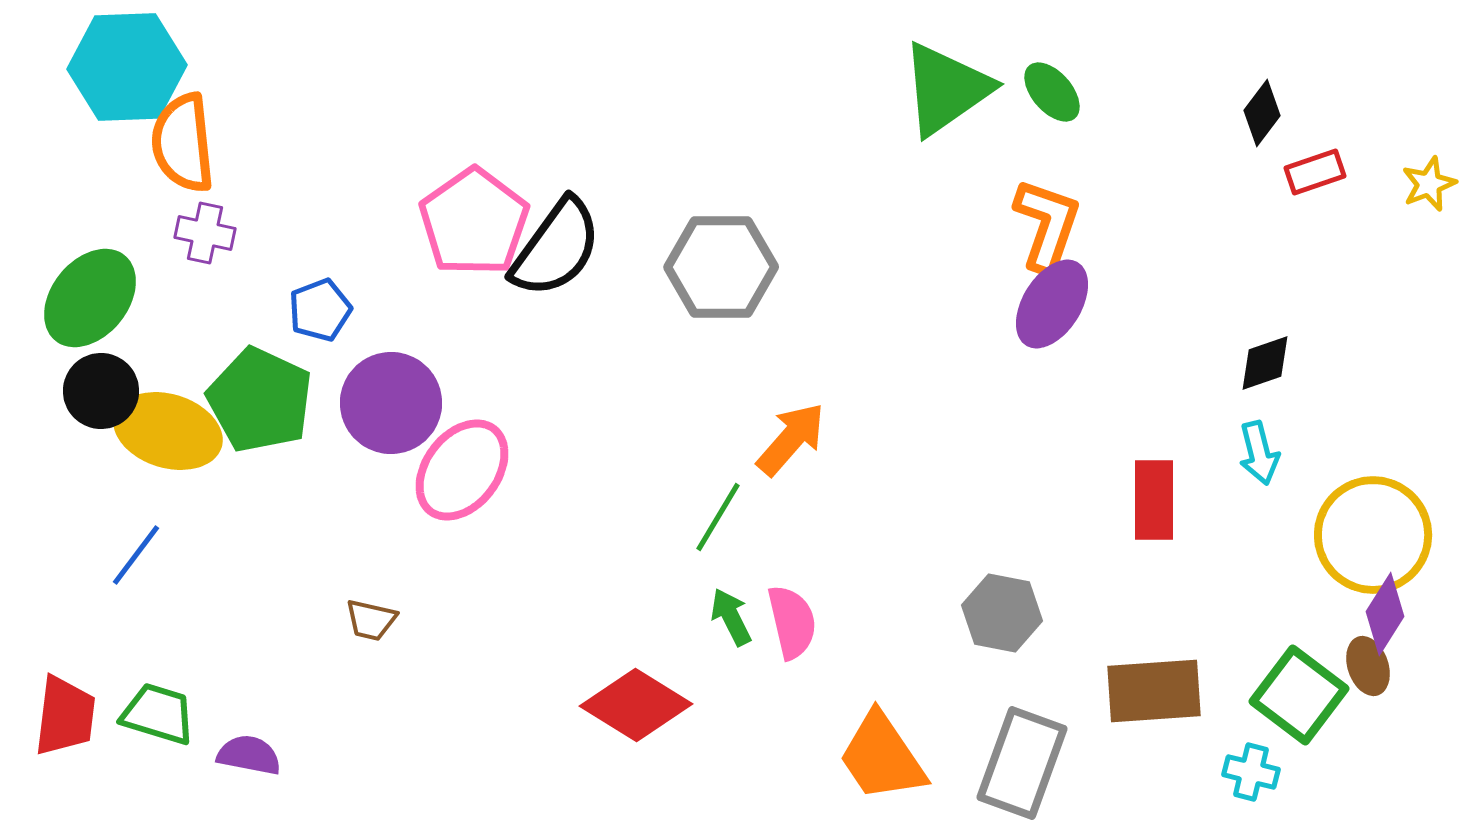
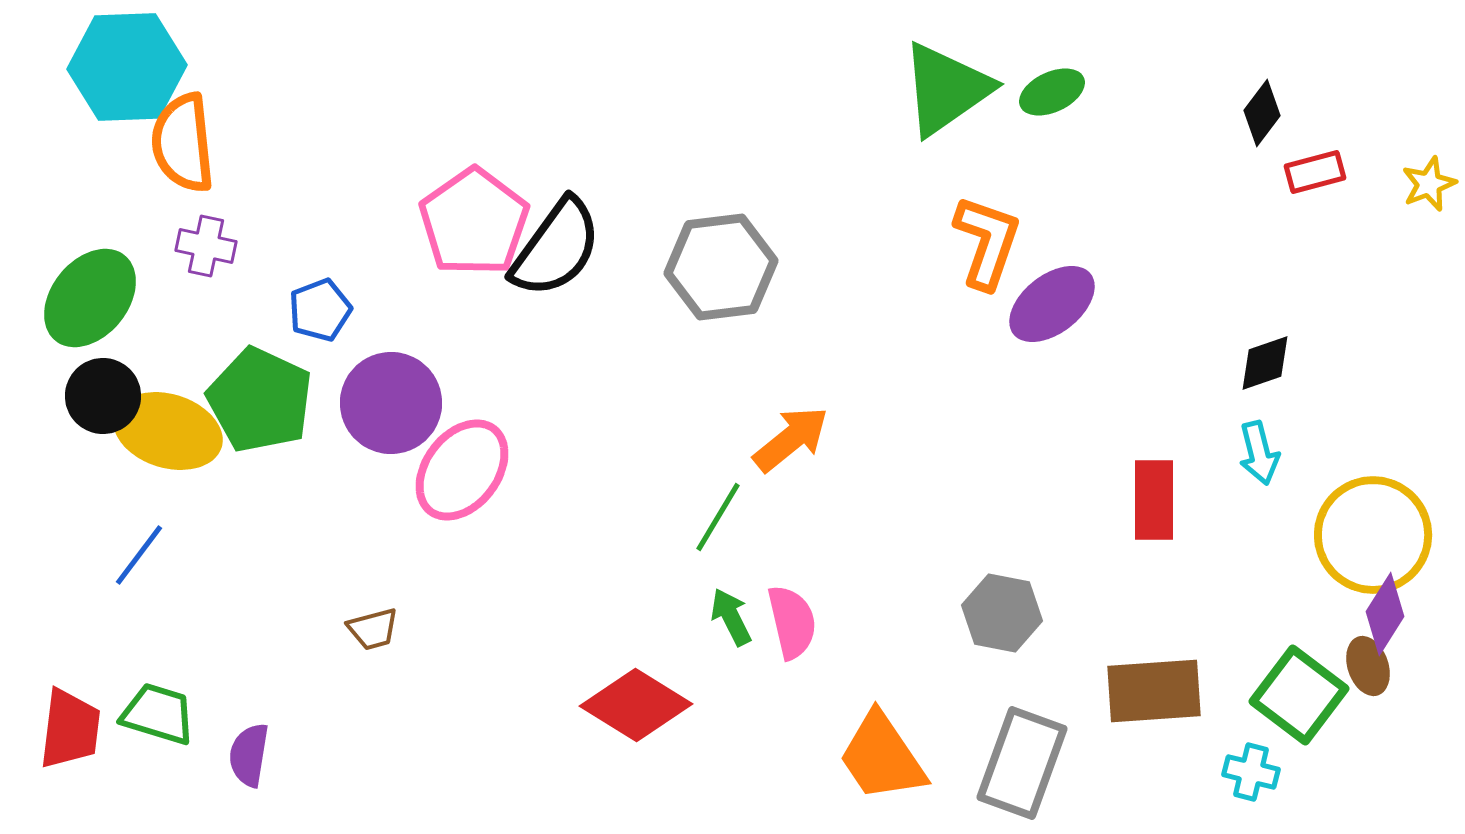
green ellipse at (1052, 92): rotated 74 degrees counterclockwise
red rectangle at (1315, 172): rotated 4 degrees clockwise
orange L-shape at (1047, 225): moved 60 px left, 17 px down
purple cross at (205, 233): moved 1 px right, 13 px down
gray hexagon at (721, 267): rotated 7 degrees counterclockwise
purple ellipse at (1052, 304): rotated 20 degrees clockwise
black circle at (101, 391): moved 2 px right, 5 px down
orange arrow at (791, 439): rotated 10 degrees clockwise
blue line at (136, 555): moved 3 px right
brown trapezoid at (371, 620): moved 2 px right, 9 px down; rotated 28 degrees counterclockwise
red trapezoid at (65, 716): moved 5 px right, 13 px down
purple semicircle at (249, 755): rotated 92 degrees counterclockwise
